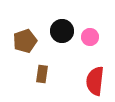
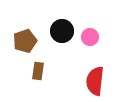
brown rectangle: moved 4 px left, 3 px up
